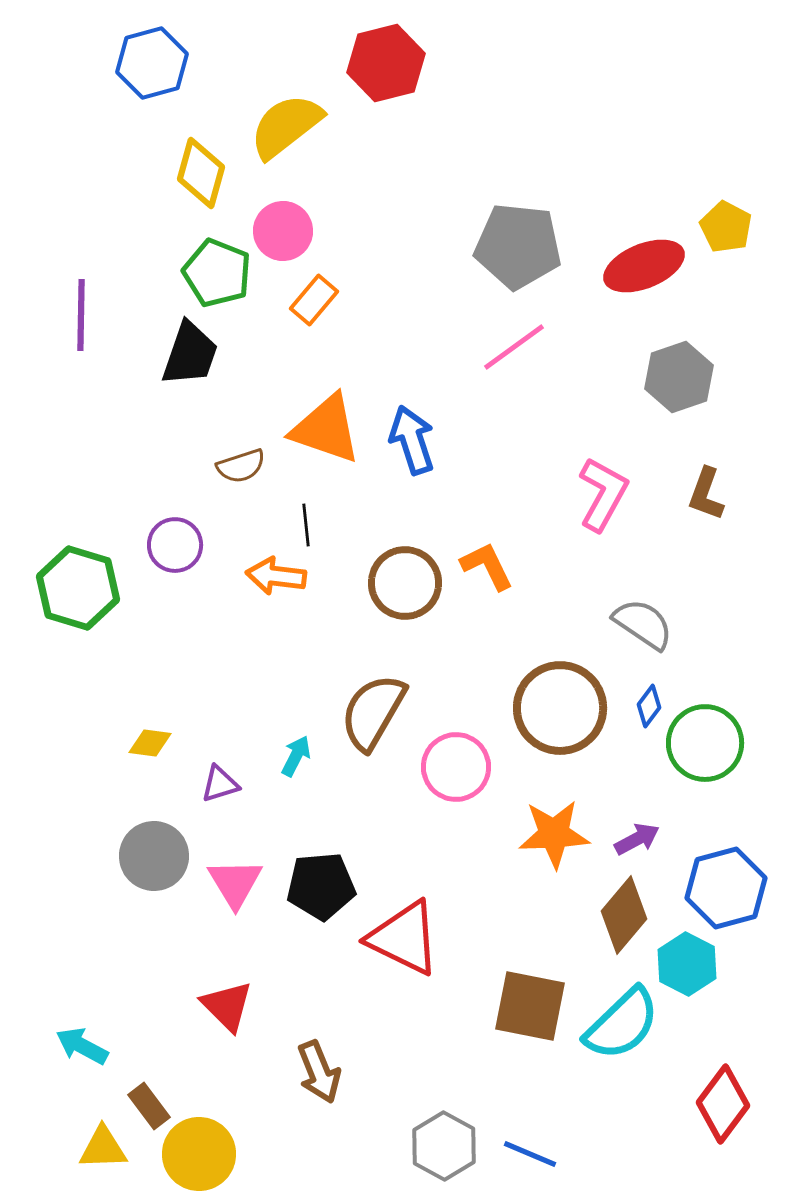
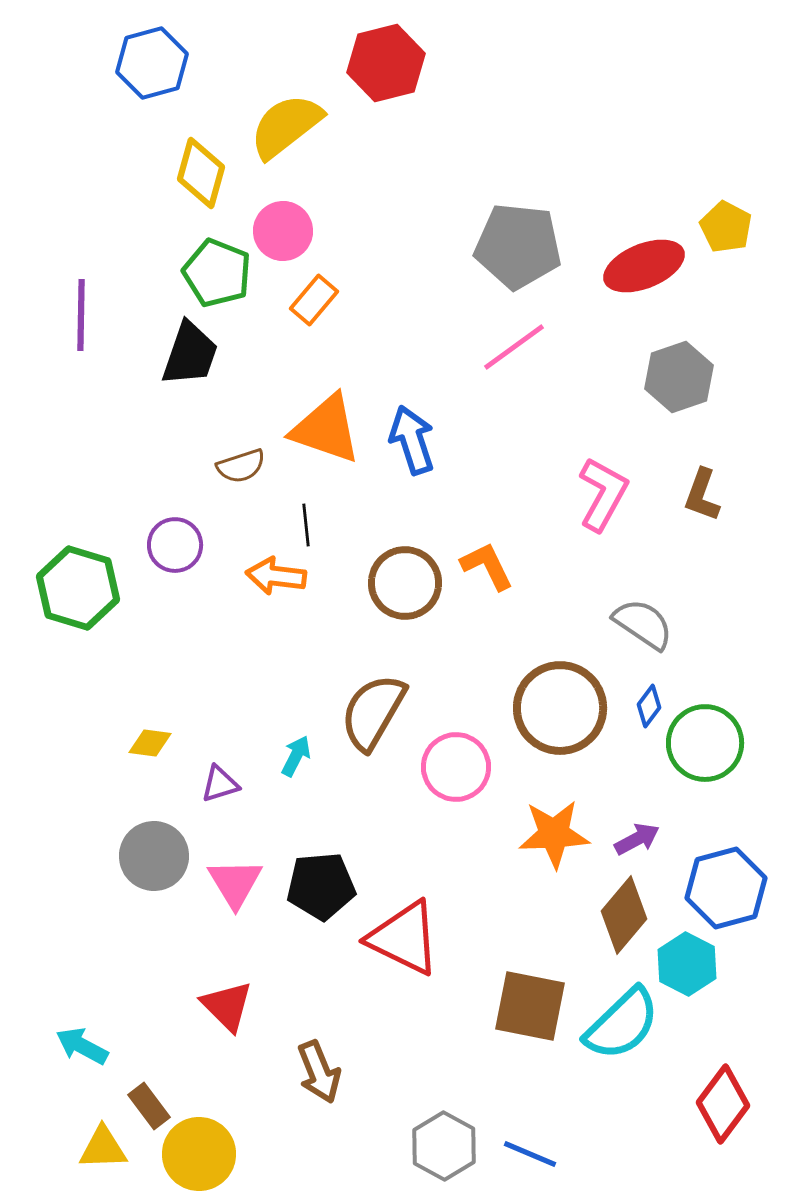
brown L-shape at (706, 494): moved 4 px left, 1 px down
